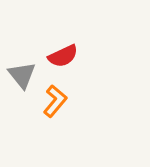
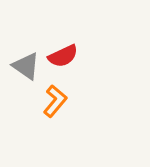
gray triangle: moved 4 px right, 9 px up; rotated 16 degrees counterclockwise
